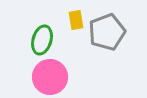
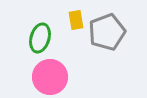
green ellipse: moved 2 px left, 2 px up
